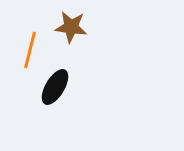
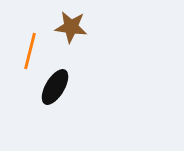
orange line: moved 1 px down
